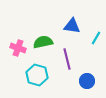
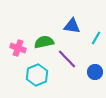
green semicircle: moved 1 px right
purple line: rotated 30 degrees counterclockwise
cyan hexagon: rotated 20 degrees clockwise
blue circle: moved 8 px right, 9 px up
